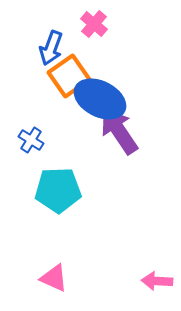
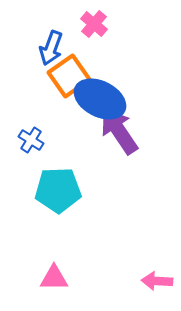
pink triangle: rotated 24 degrees counterclockwise
